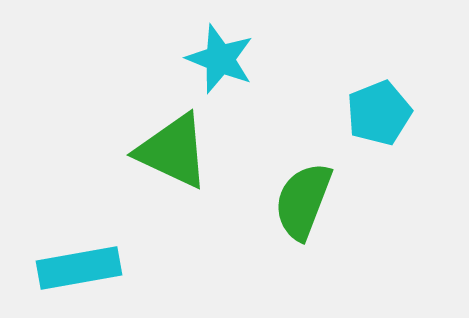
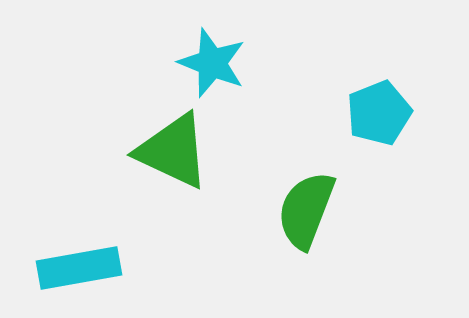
cyan star: moved 8 px left, 4 px down
green semicircle: moved 3 px right, 9 px down
